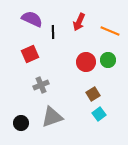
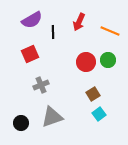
purple semicircle: moved 1 px down; rotated 125 degrees clockwise
